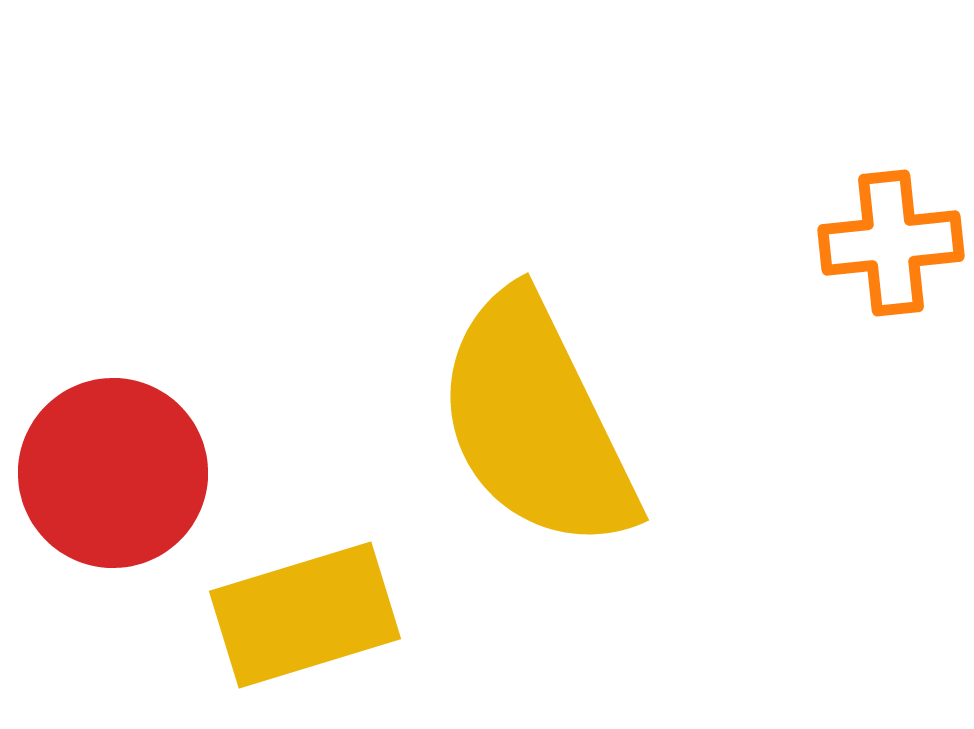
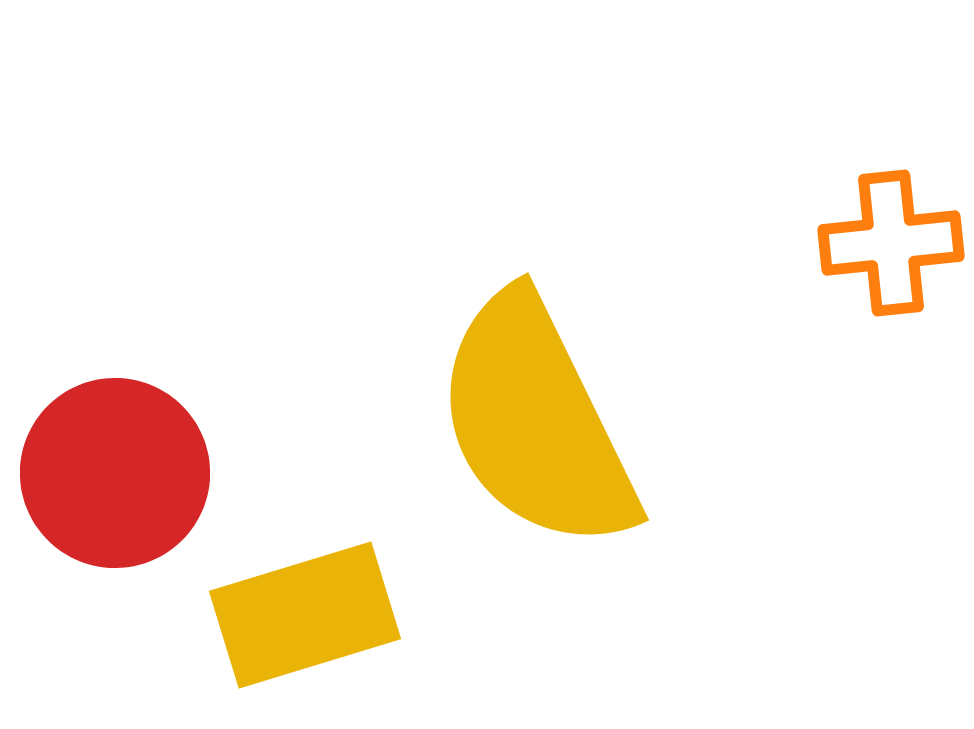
red circle: moved 2 px right
